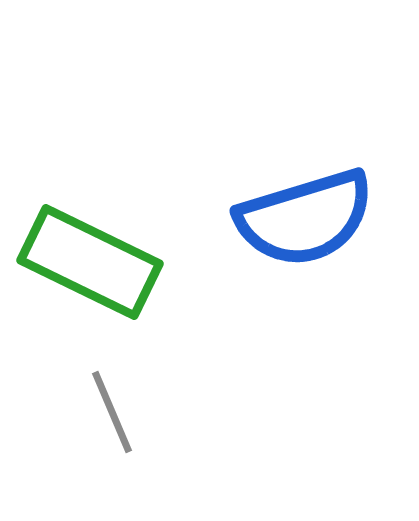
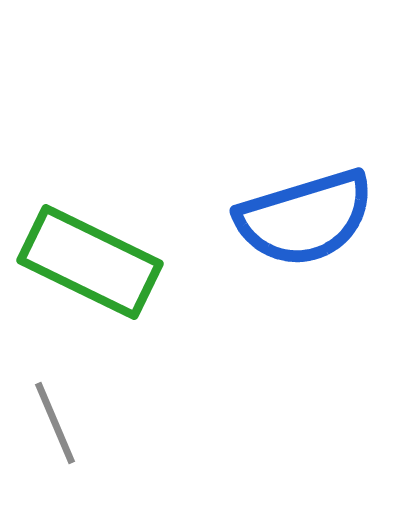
gray line: moved 57 px left, 11 px down
